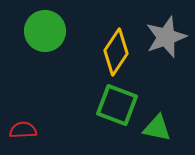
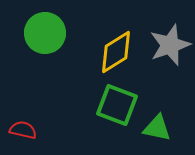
green circle: moved 2 px down
gray star: moved 4 px right, 8 px down
yellow diamond: rotated 24 degrees clockwise
red semicircle: rotated 16 degrees clockwise
